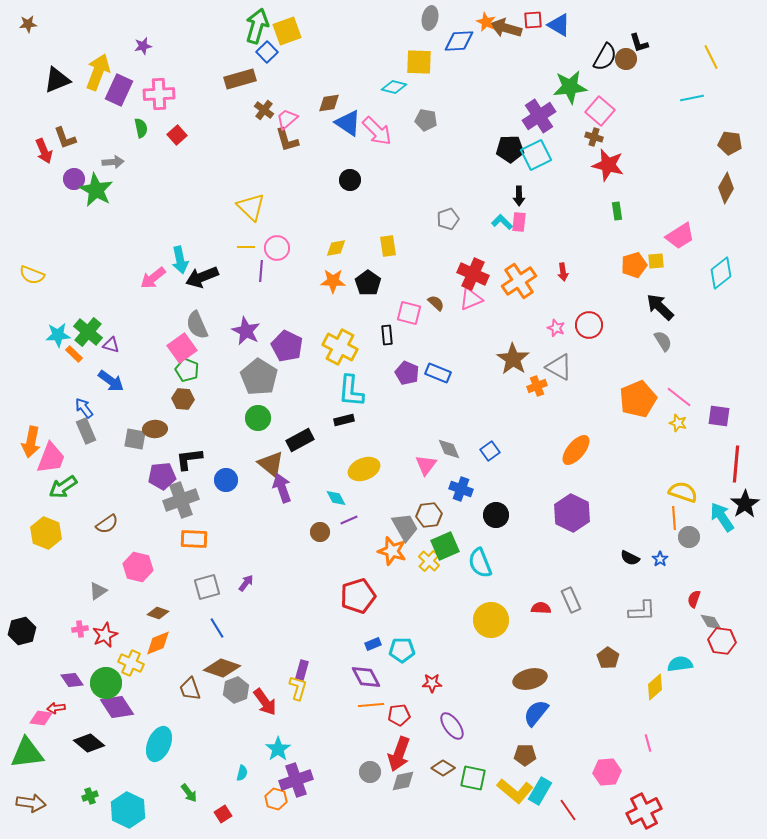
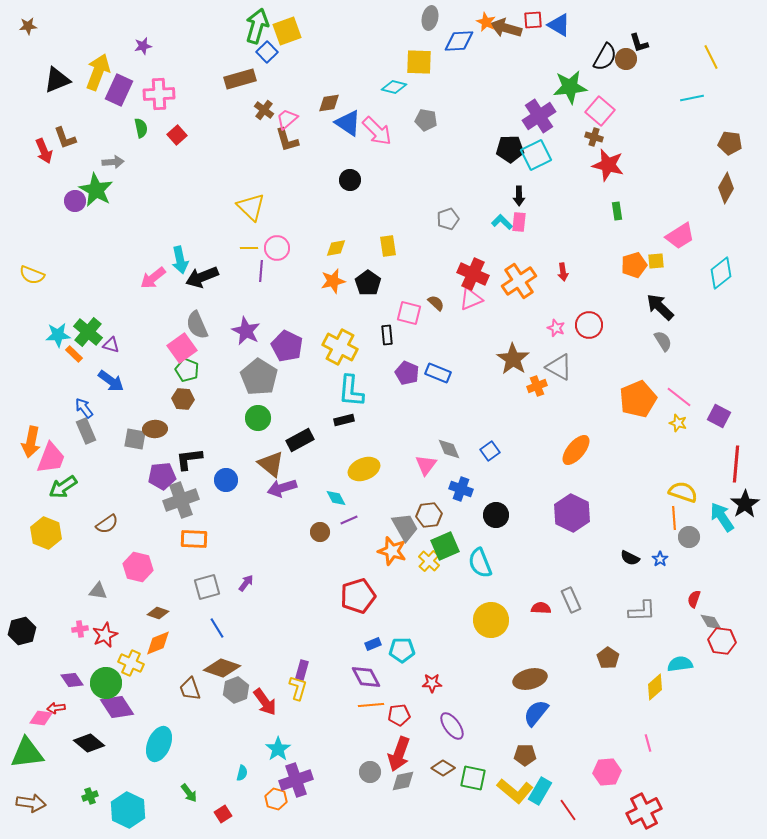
brown star at (28, 24): moved 2 px down
purple circle at (74, 179): moved 1 px right, 22 px down
yellow line at (246, 247): moved 3 px right, 1 px down
orange star at (333, 281): rotated 15 degrees counterclockwise
purple square at (719, 416): rotated 20 degrees clockwise
purple arrow at (282, 488): rotated 88 degrees counterclockwise
gray triangle at (98, 591): rotated 42 degrees clockwise
